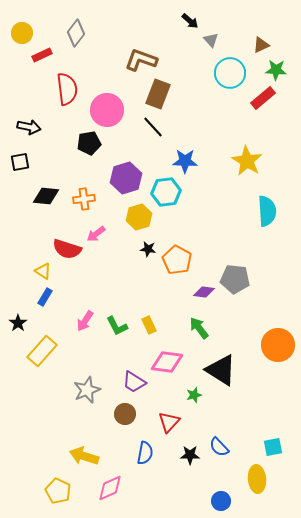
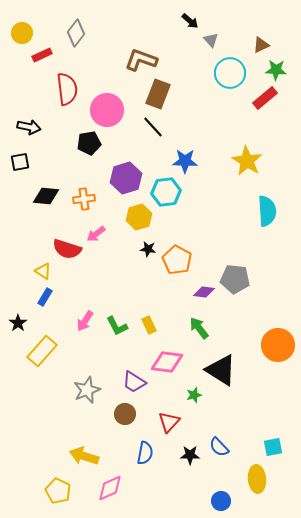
red rectangle at (263, 98): moved 2 px right
